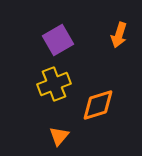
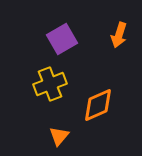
purple square: moved 4 px right, 1 px up
yellow cross: moved 4 px left
orange diamond: rotated 6 degrees counterclockwise
